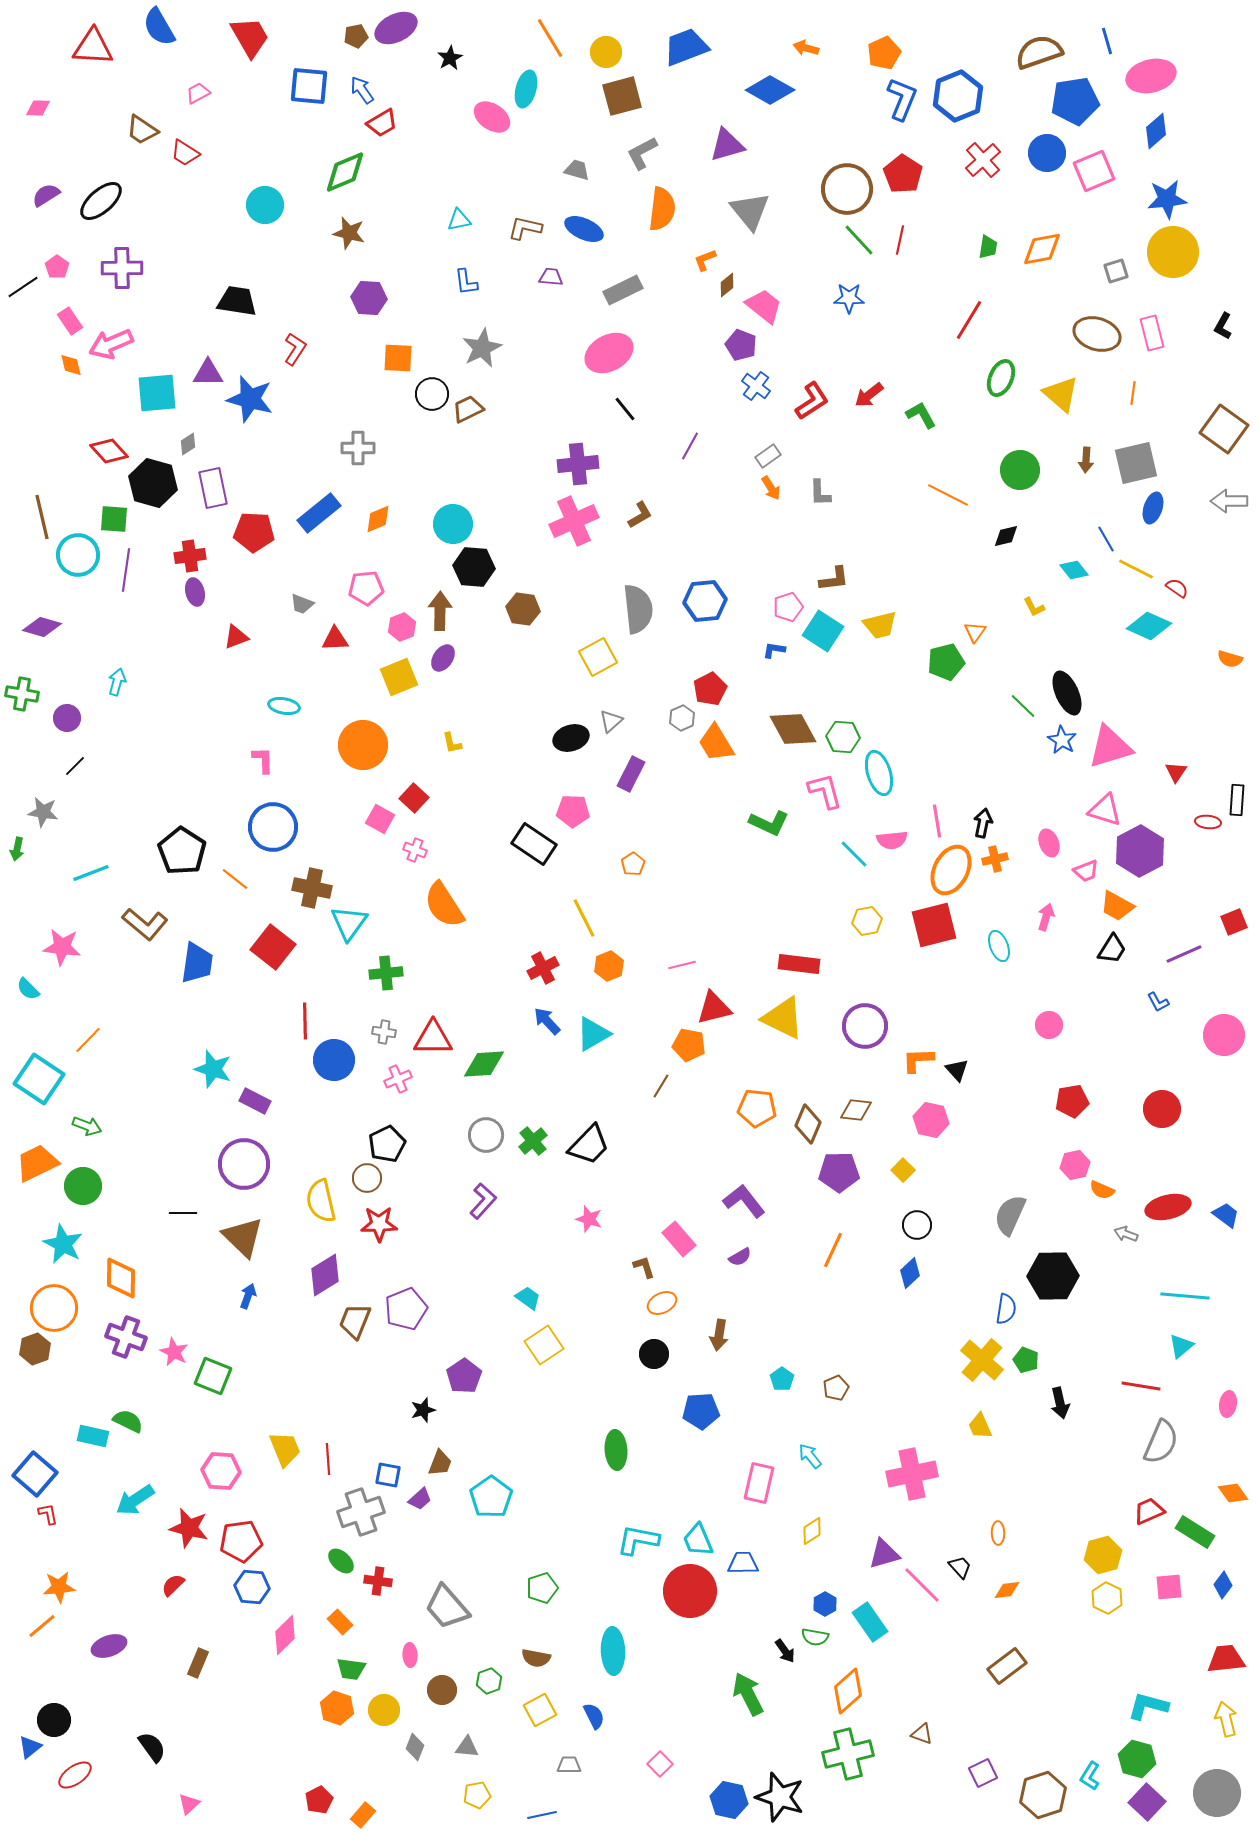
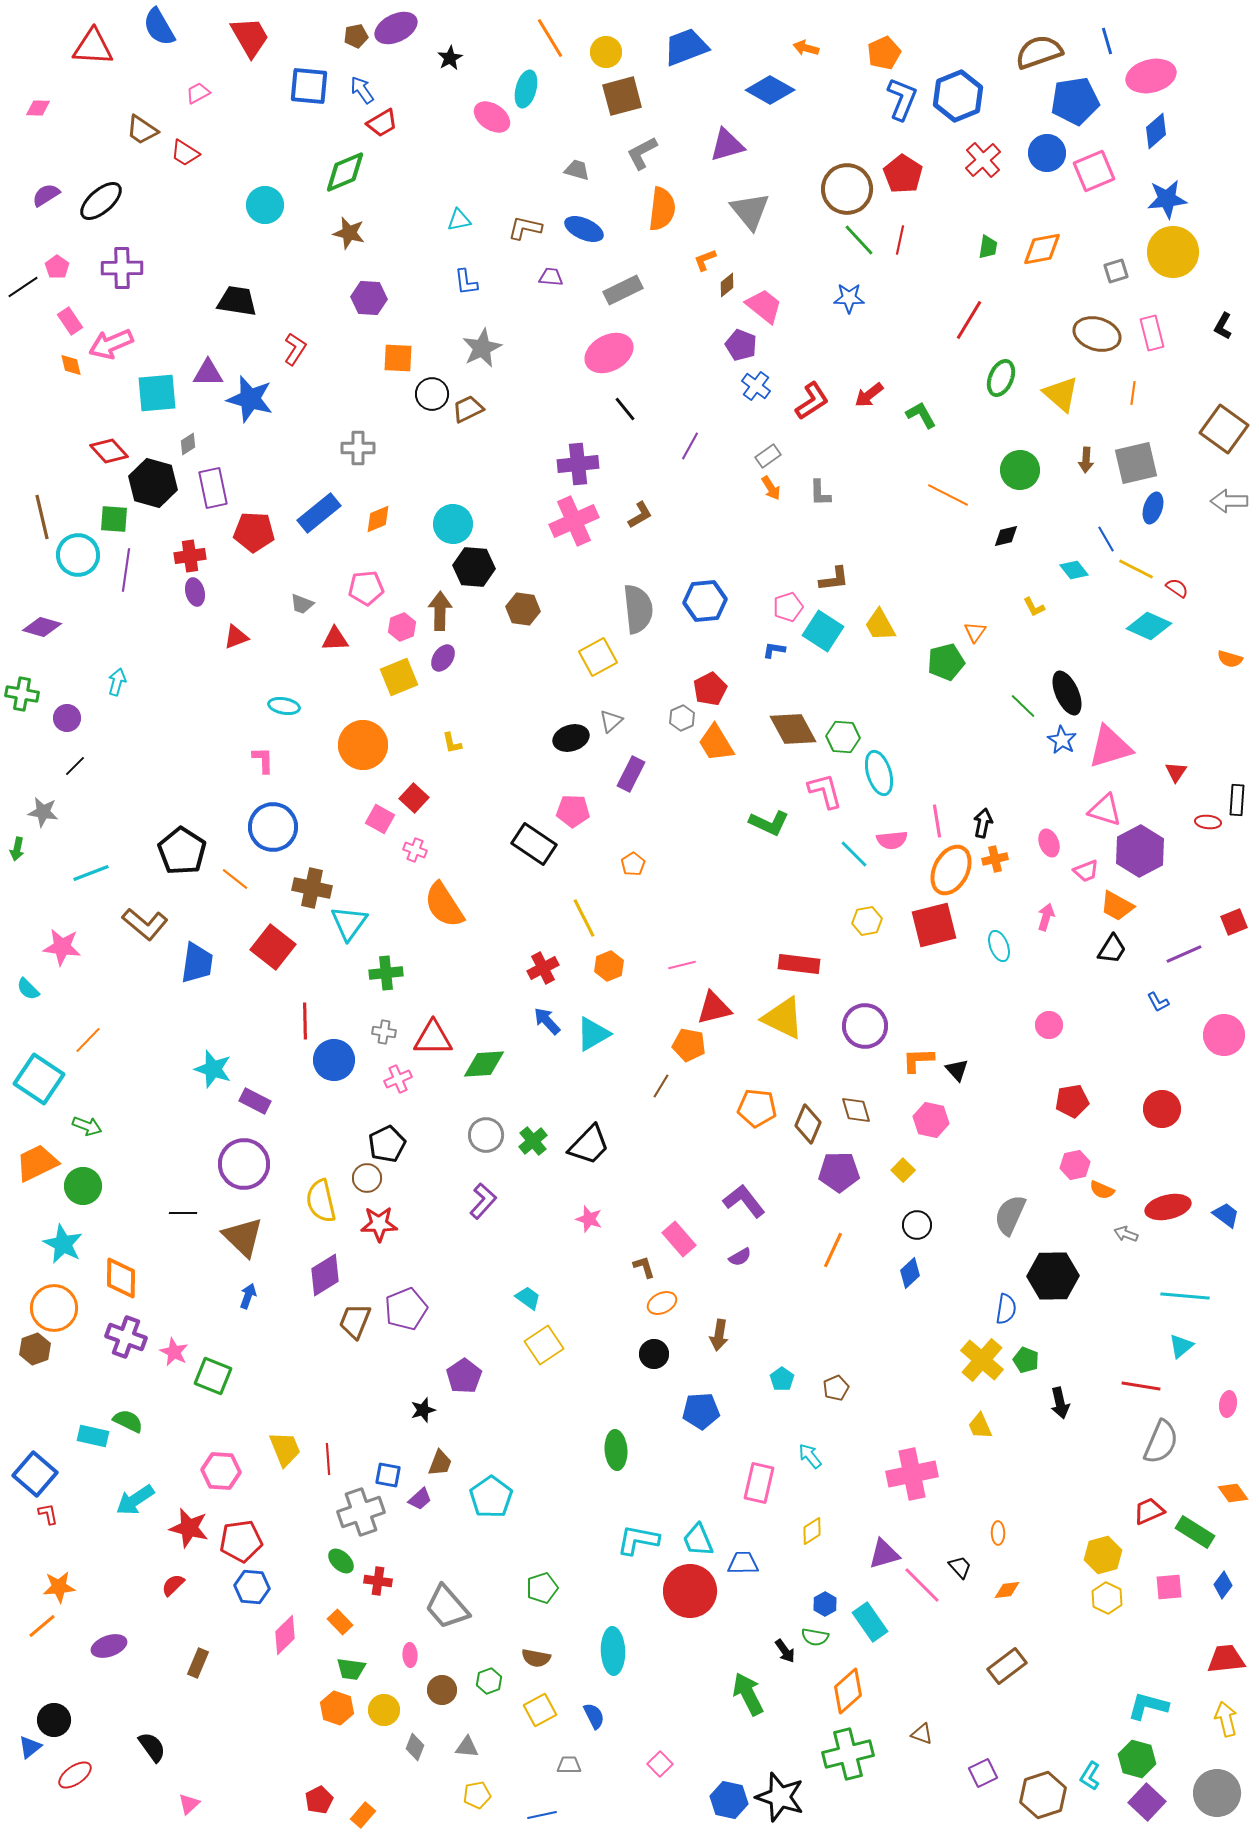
yellow trapezoid at (880, 625): rotated 75 degrees clockwise
brown diamond at (856, 1110): rotated 68 degrees clockwise
